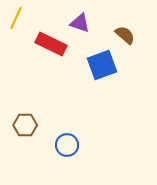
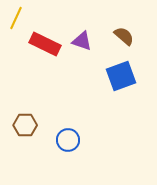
purple triangle: moved 2 px right, 18 px down
brown semicircle: moved 1 px left, 1 px down
red rectangle: moved 6 px left
blue square: moved 19 px right, 11 px down
blue circle: moved 1 px right, 5 px up
